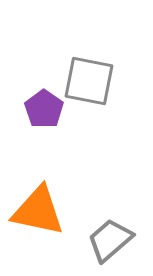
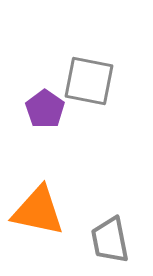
purple pentagon: moved 1 px right
gray trapezoid: rotated 60 degrees counterclockwise
